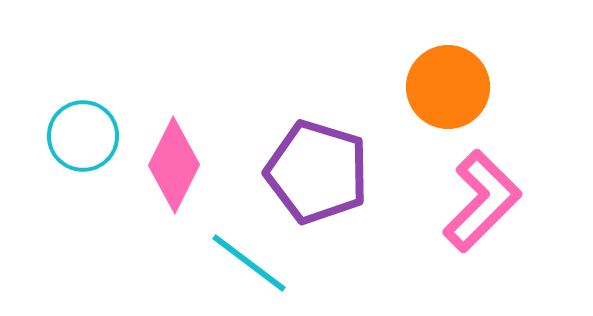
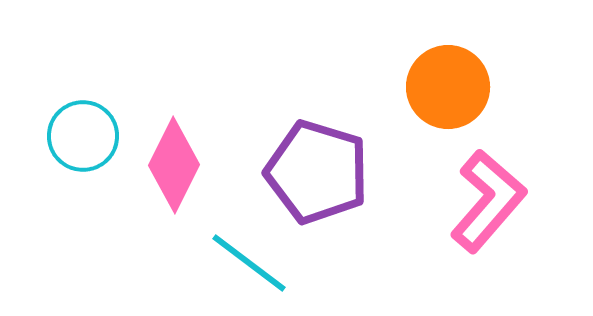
pink L-shape: moved 6 px right; rotated 4 degrees counterclockwise
